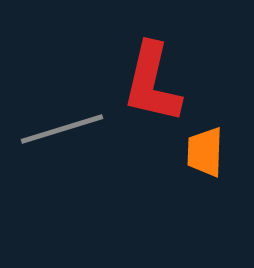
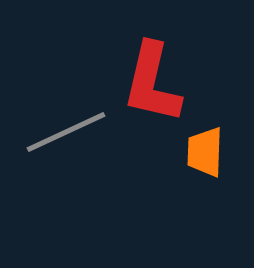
gray line: moved 4 px right, 3 px down; rotated 8 degrees counterclockwise
